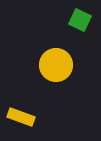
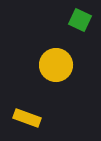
yellow rectangle: moved 6 px right, 1 px down
